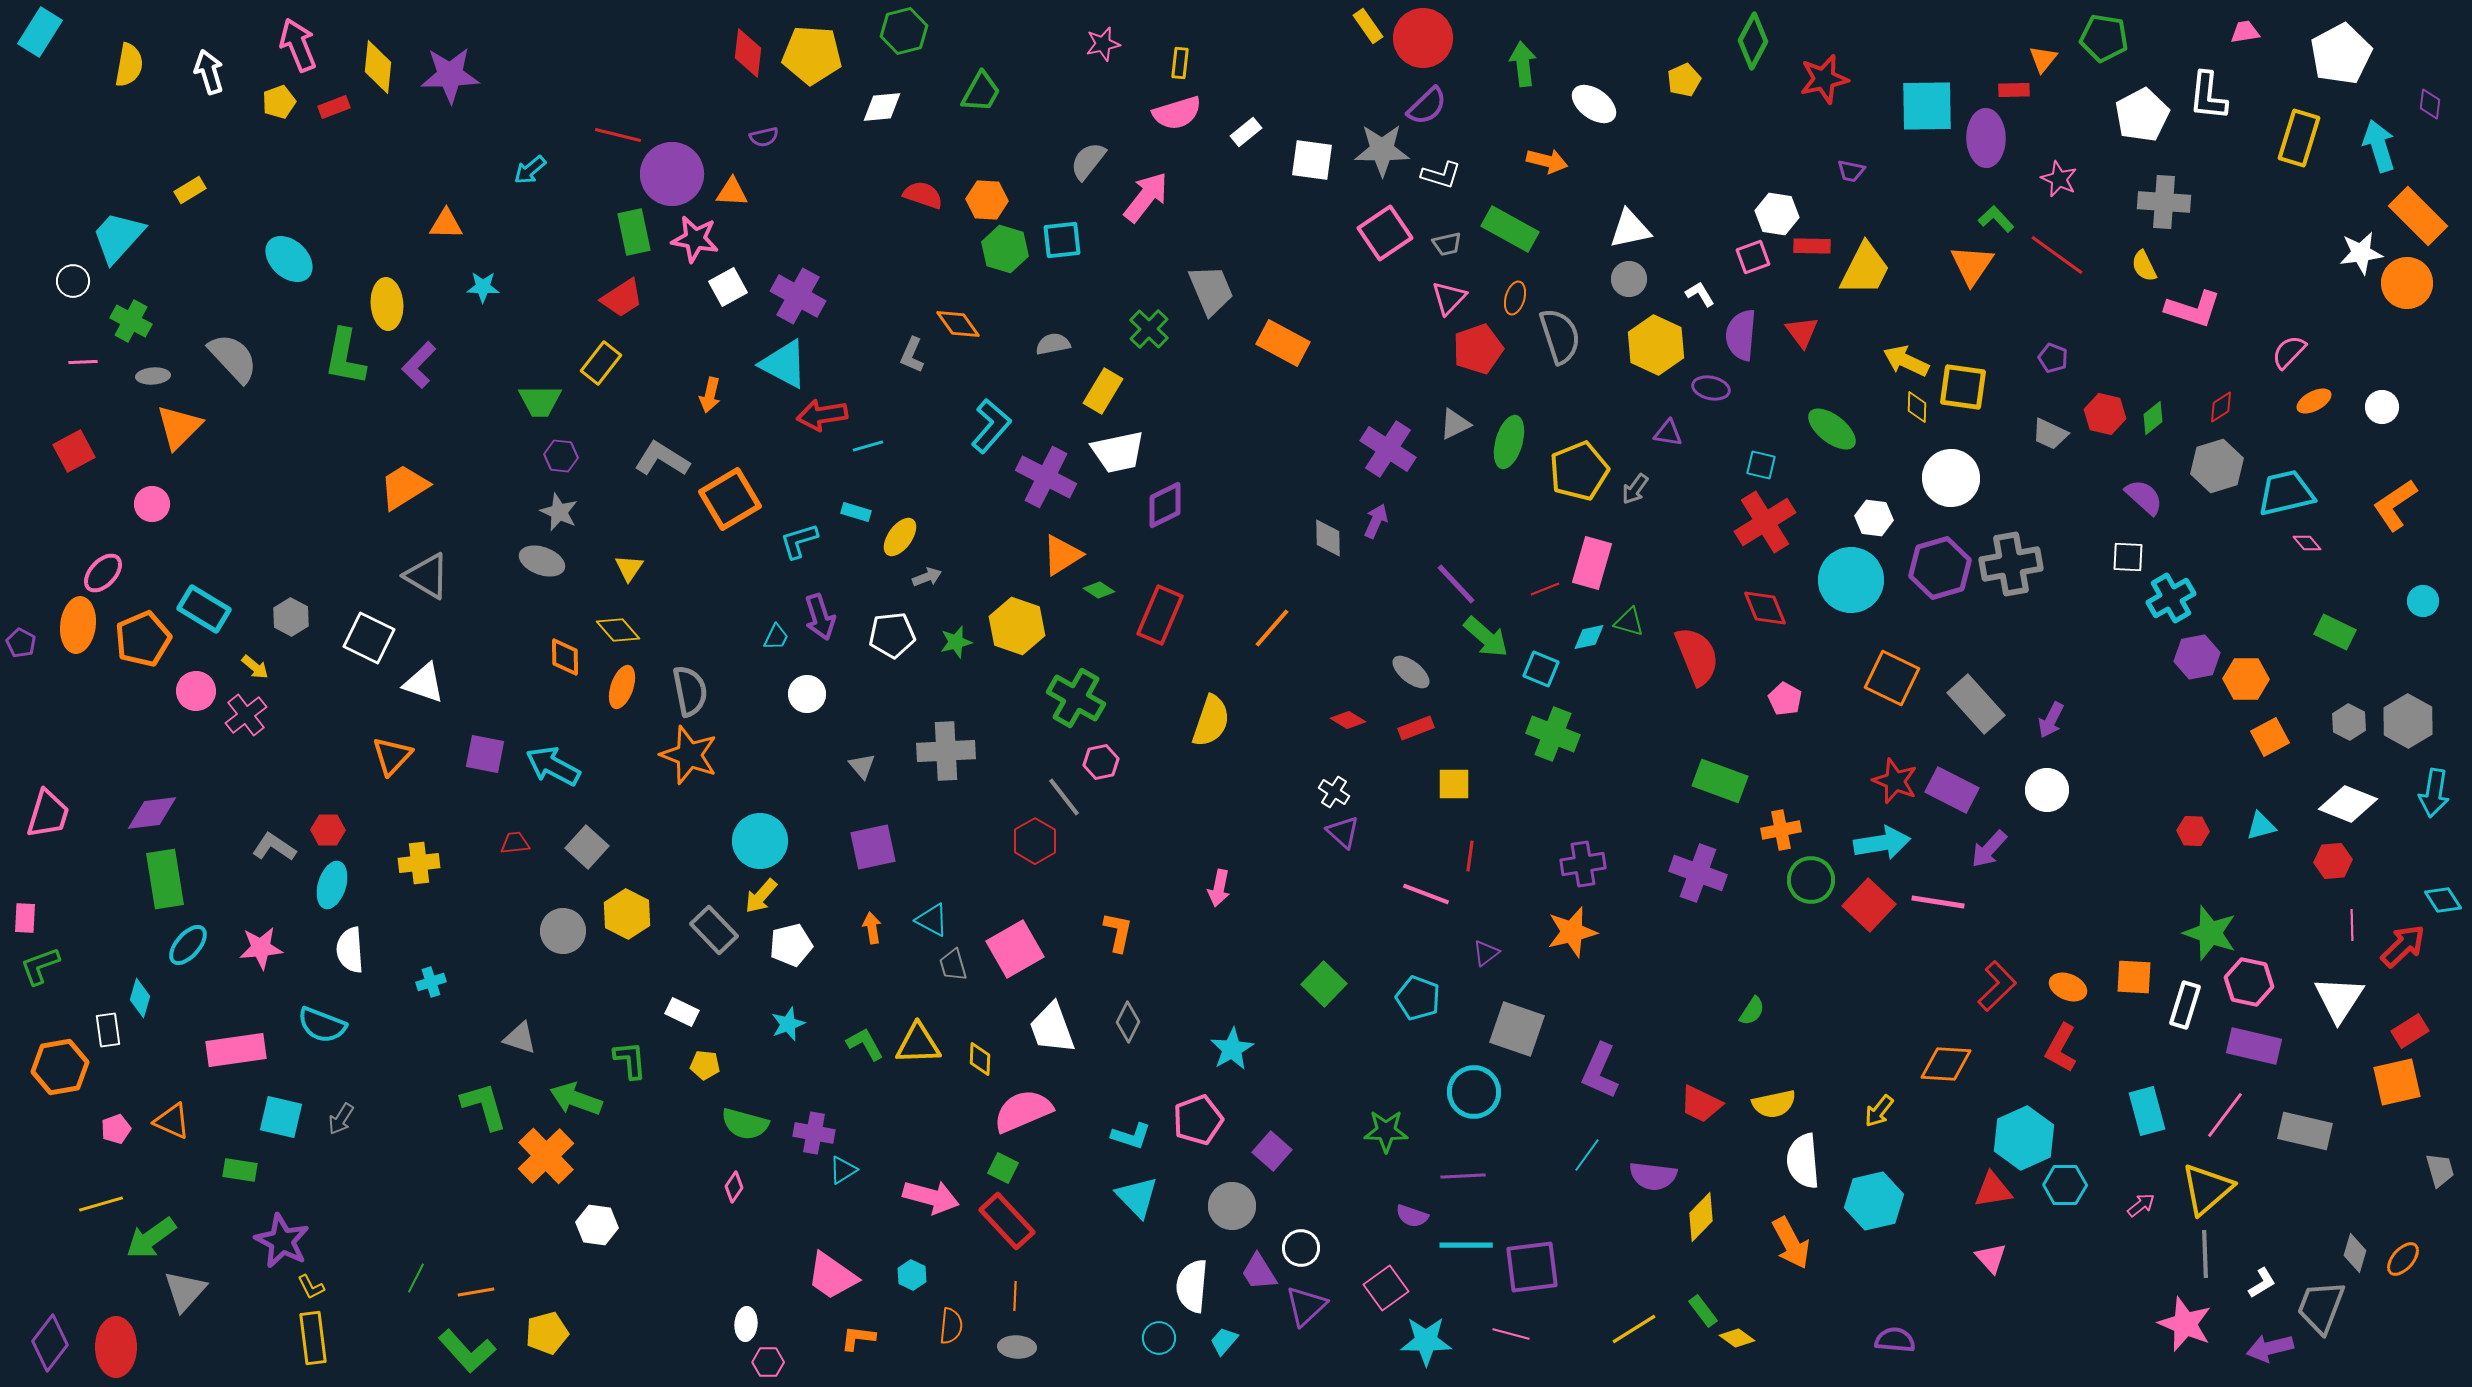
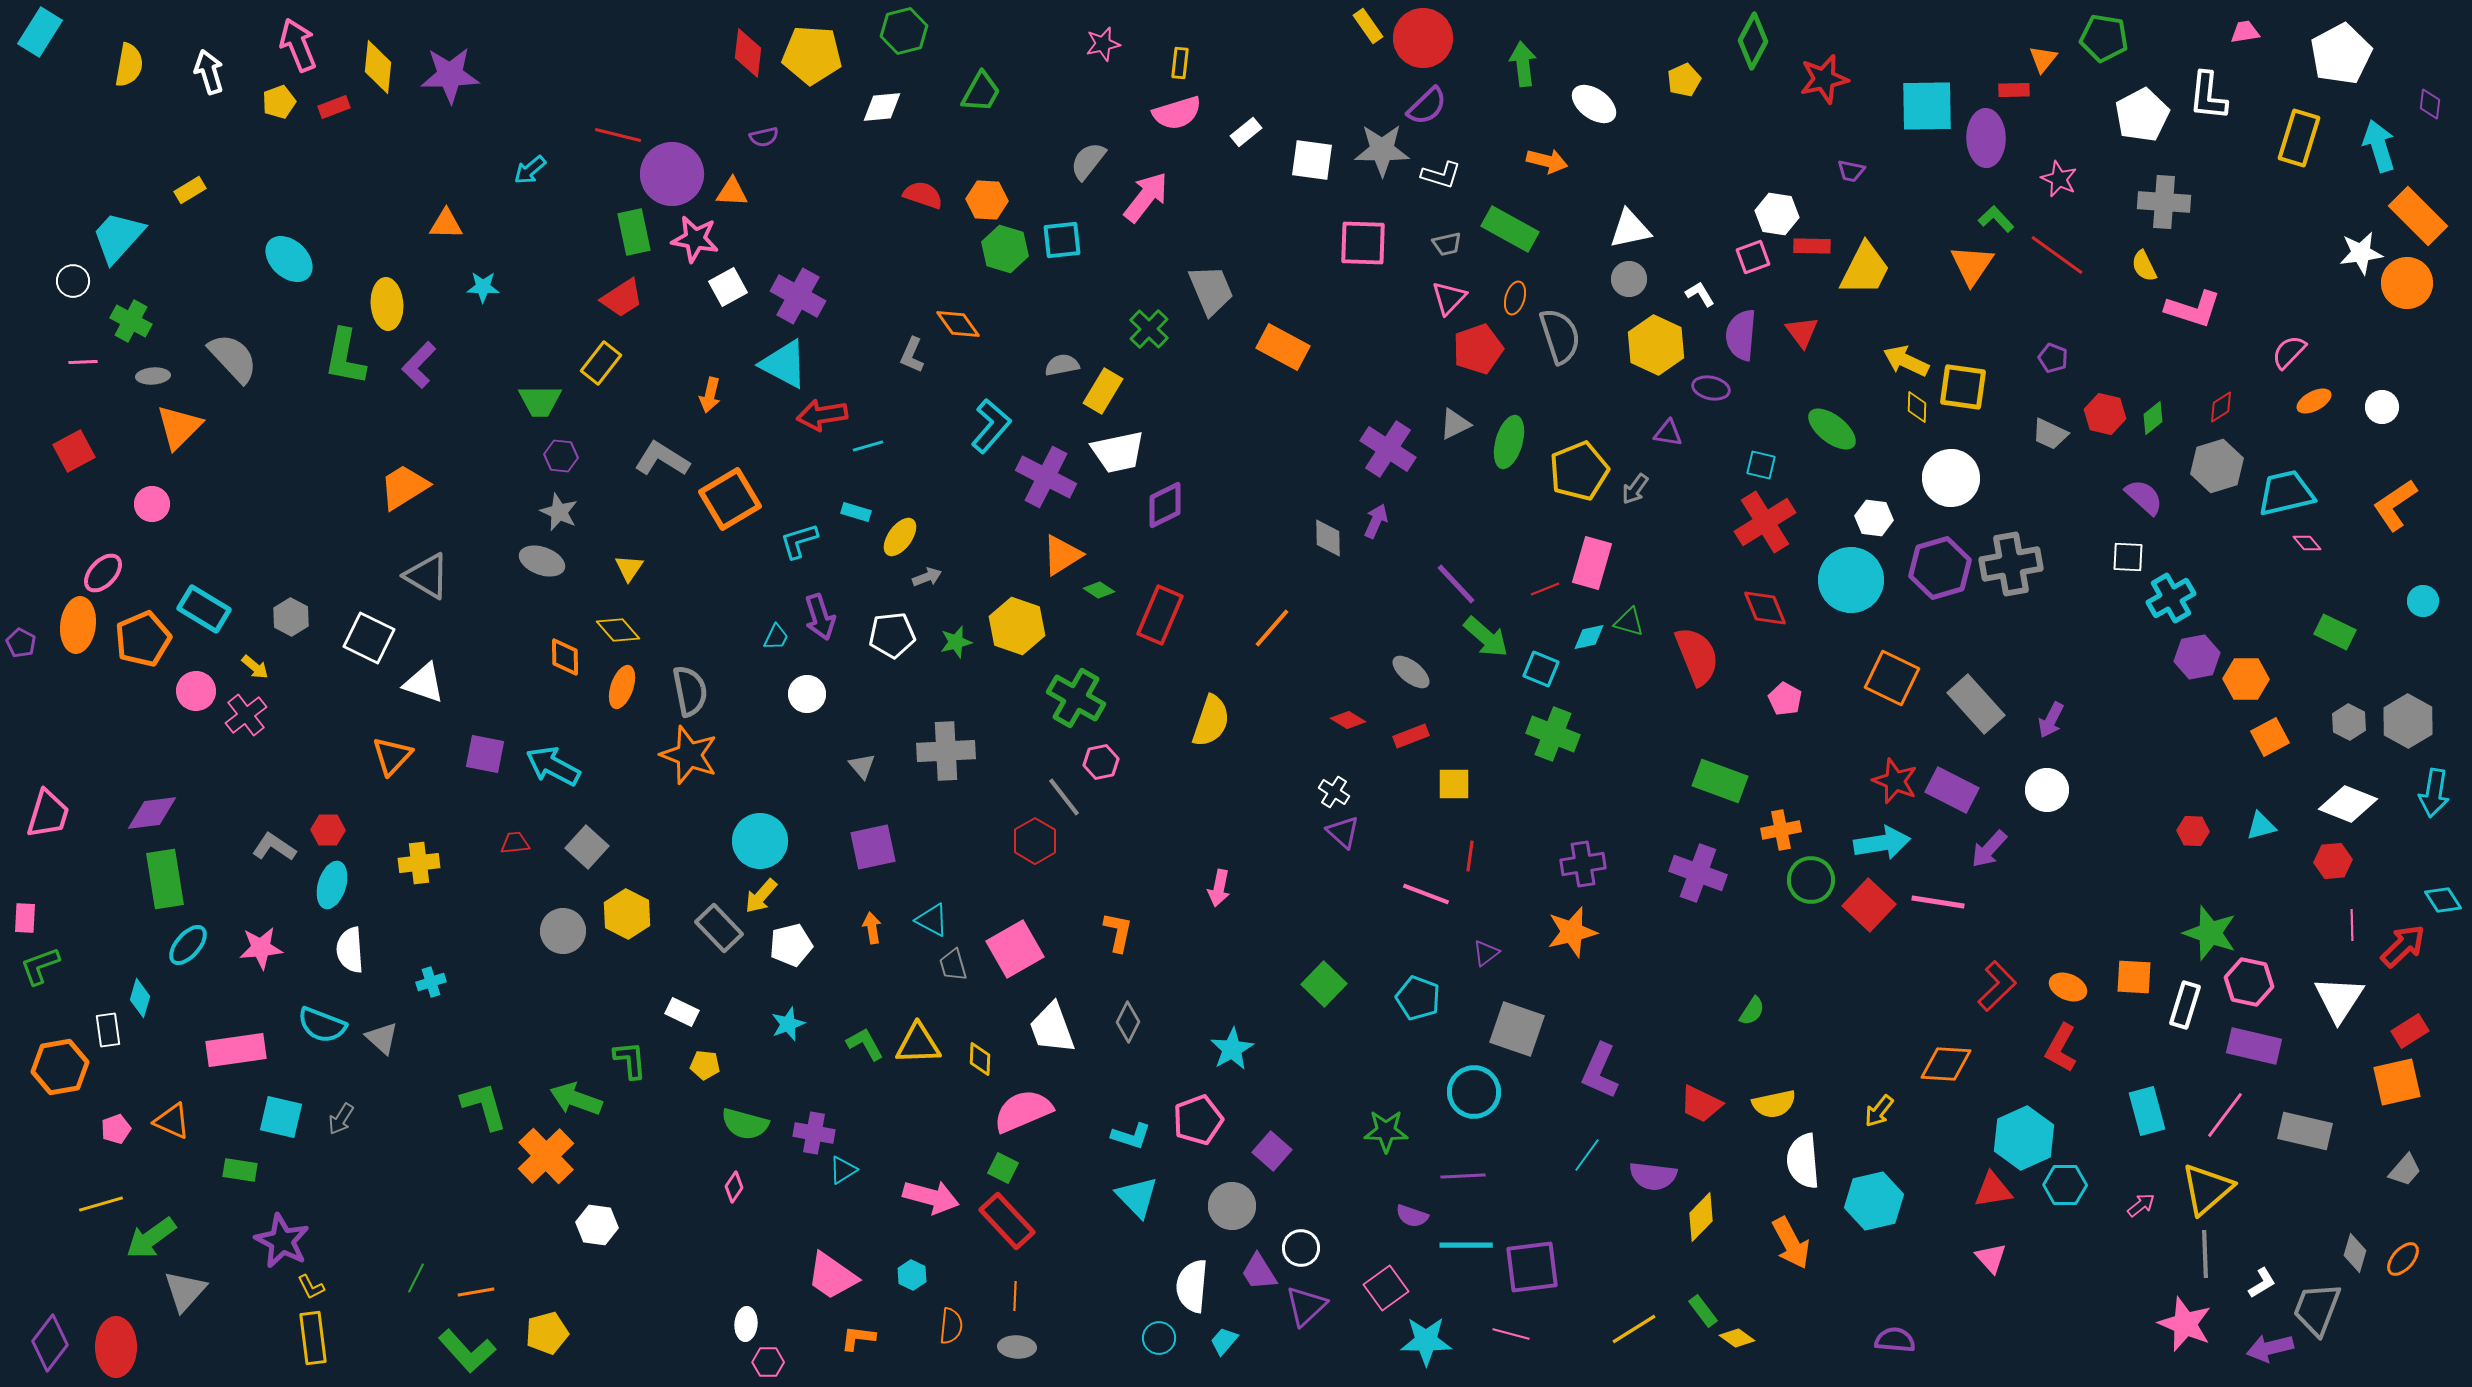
pink square at (1385, 233): moved 22 px left, 10 px down; rotated 36 degrees clockwise
orange rectangle at (1283, 343): moved 4 px down
gray semicircle at (1053, 344): moved 9 px right, 21 px down
red rectangle at (1416, 728): moved 5 px left, 8 px down
gray rectangle at (714, 930): moved 5 px right, 2 px up
gray triangle at (520, 1038): moved 138 px left; rotated 24 degrees clockwise
gray trapezoid at (2440, 1170): moved 35 px left; rotated 57 degrees clockwise
gray trapezoid at (2321, 1307): moved 4 px left, 2 px down
